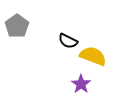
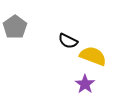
gray pentagon: moved 2 px left, 1 px down
purple star: moved 4 px right
